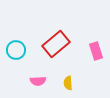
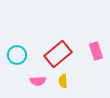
red rectangle: moved 2 px right, 10 px down
cyan circle: moved 1 px right, 5 px down
yellow semicircle: moved 5 px left, 2 px up
